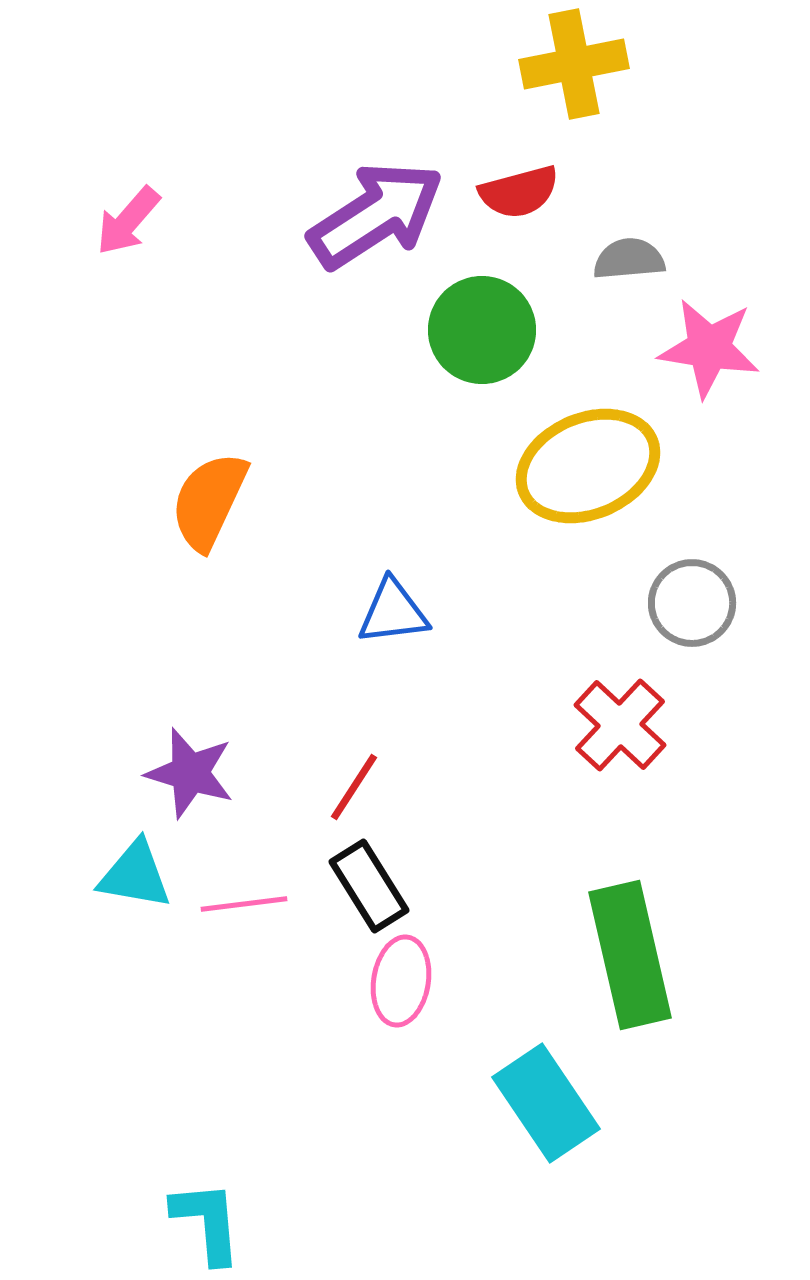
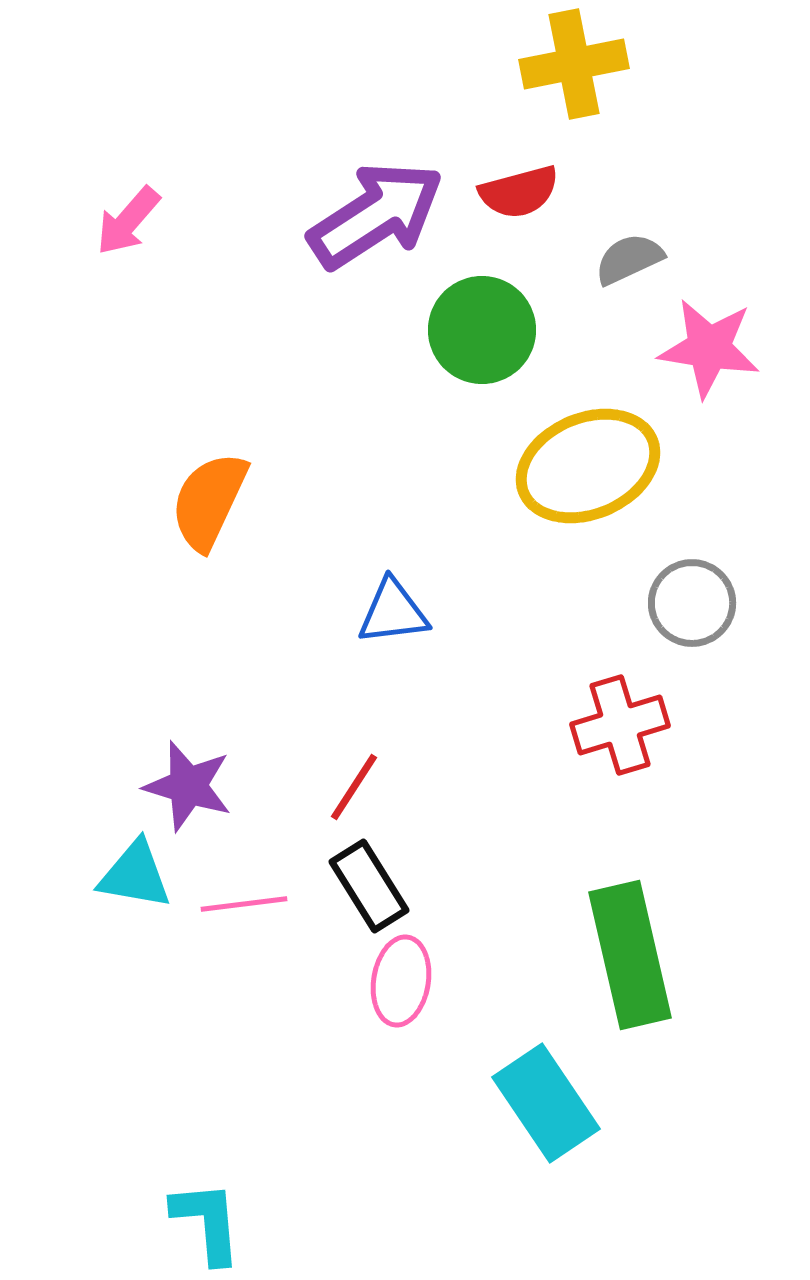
gray semicircle: rotated 20 degrees counterclockwise
red cross: rotated 30 degrees clockwise
purple star: moved 2 px left, 13 px down
